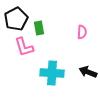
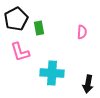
pink L-shape: moved 4 px left, 5 px down
black arrow: moved 12 px down; rotated 102 degrees counterclockwise
